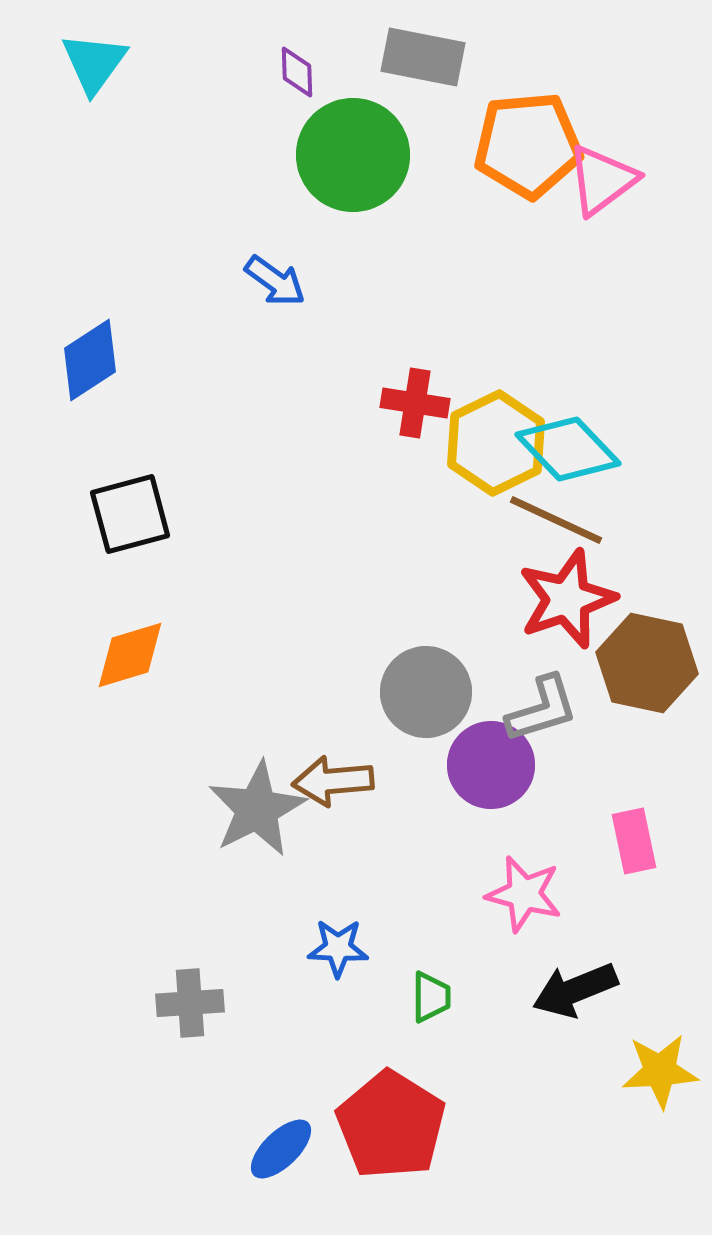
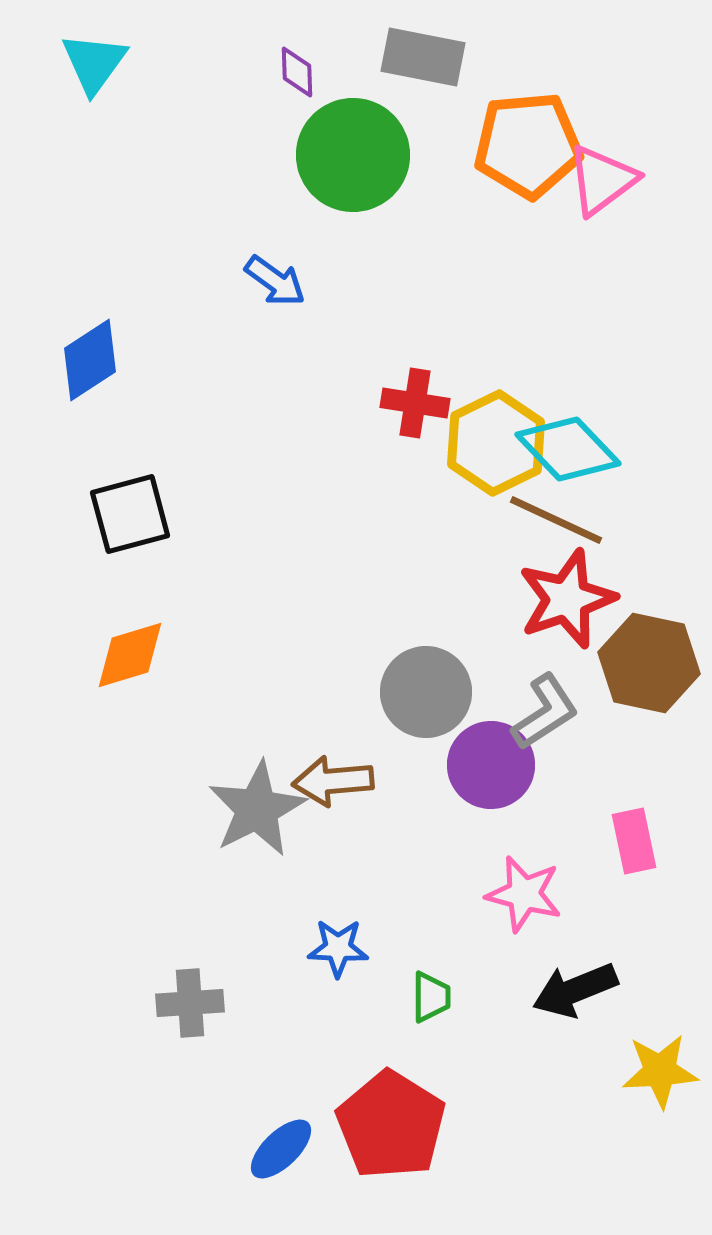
brown hexagon: moved 2 px right
gray L-shape: moved 3 px right, 3 px down; rotated 16 degrees counterclockwise
